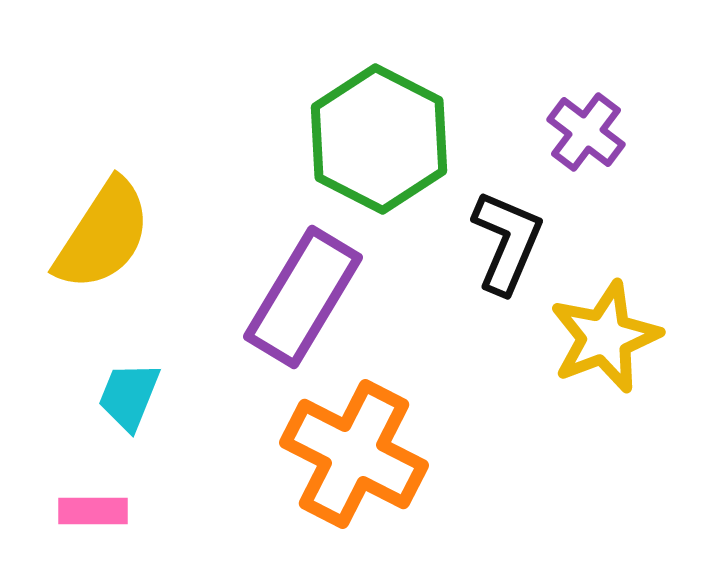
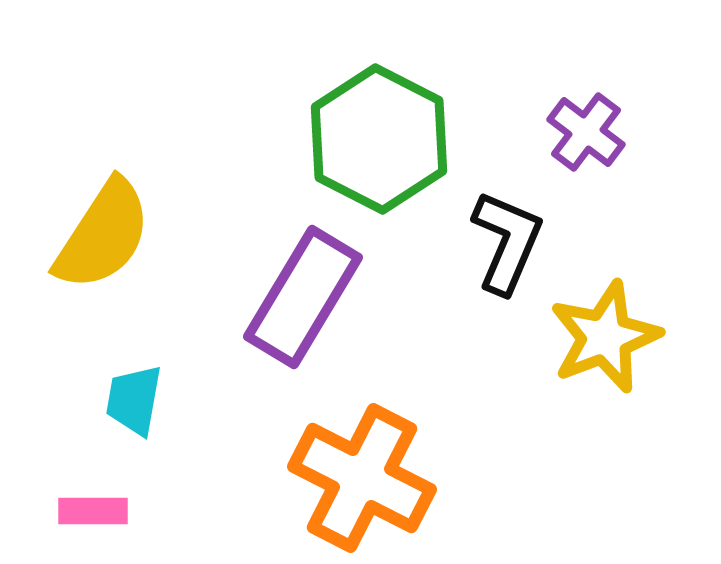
cyan trapezoid: moved 5 px right, 4 px down; rotated 12 degrees counterclockwise
orange cross: moved 8 px right, 24 px down
